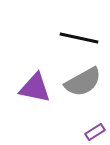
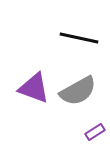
gray semicircle: moved 5 px left, 9 px down
purple triangle: moved 1 px left; rotated 8 degrees clockwise
